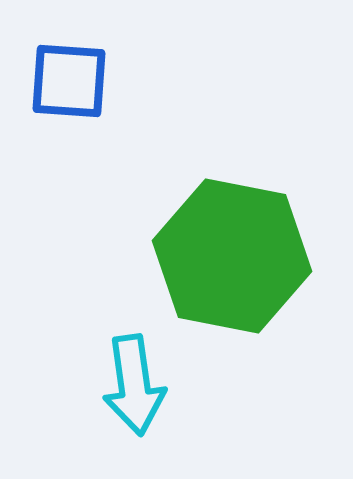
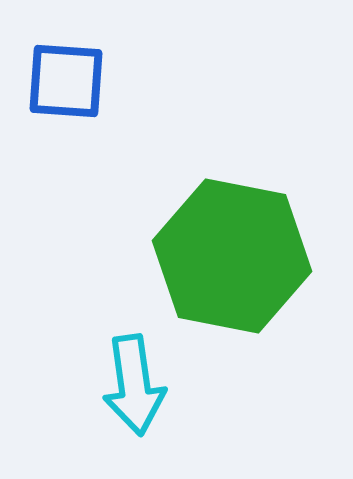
blue square: moved 3 px left
